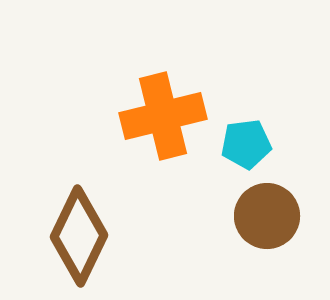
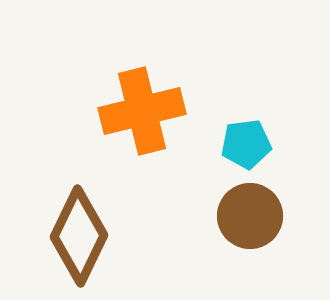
orange cross: moved 21 px left, 5 px up
brown circle: moved 17 px left
